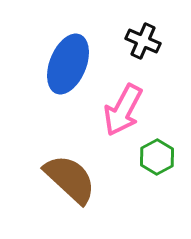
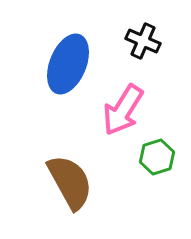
pink arrow: rotated 4 degrees clockwise
green hexagon: rotated 12 degrees clockwise
brown semicircle: moved 3 px down; rotated 18 degrees clockwise
